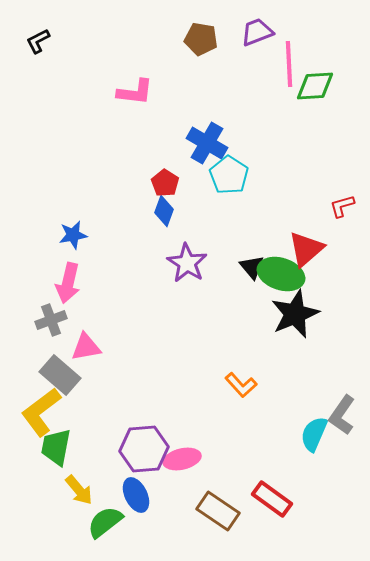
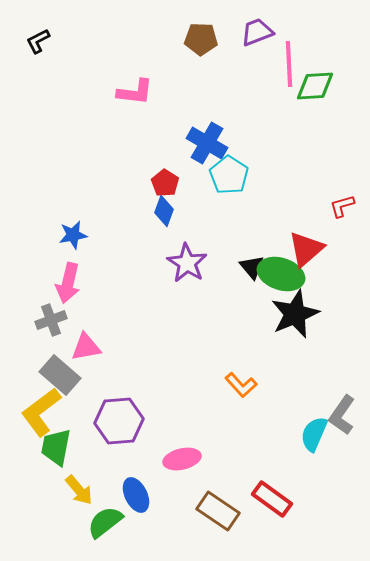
brown pentagon: rotated 8 degrees counterclockwise
purple hexagon: moved 25 px left, 28 px up
